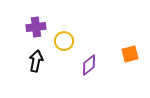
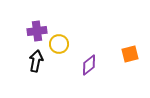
purple cross: moved 1 px right, 4 px down
yellow circle: moved 5 px left, 3 px down
